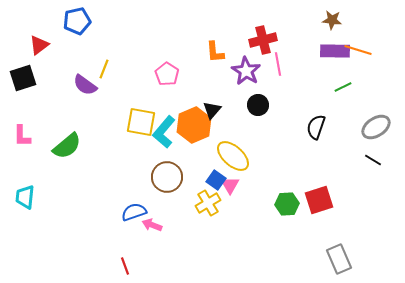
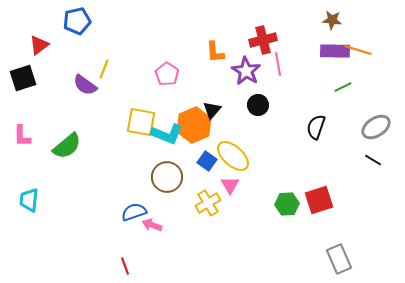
cyan L-shape: moved 3 px right, 2 px down; rotated 108 degrees counterclockwise
blue square: moved 9 px left, 19 px up
cyan trapezoid: moved 4 px right, 3 px down
